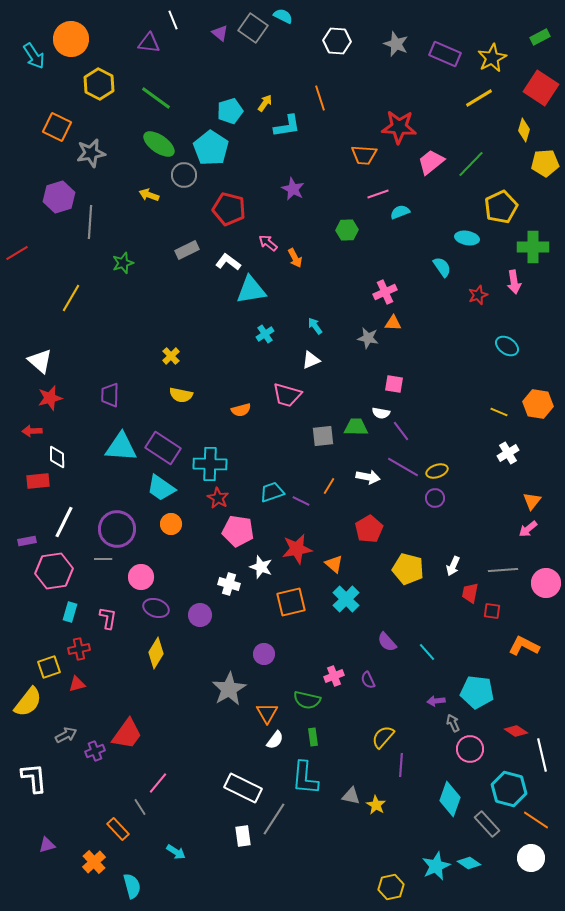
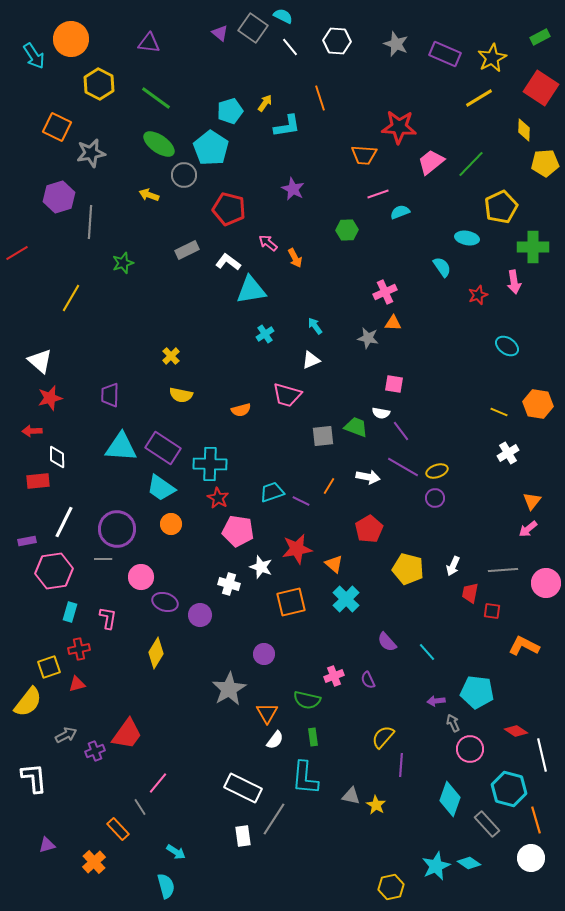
white line at (173, 20): moved 117 px right, 27 px down; rotated 18 degrees counterclockwise
yellow diamond at (524, 130): rotated 15 degrees counterclockwise
green trapezoid at (356, 427): rotated 20 degrees clockwise
purple ellipse at (156, 608): moved 9 px right, 6 px up
orange line at (536, 820): rotated 40 degrees clockwise
cyan semicircle at (132, 886): moved 34 px right
